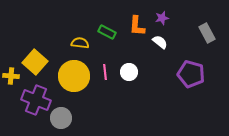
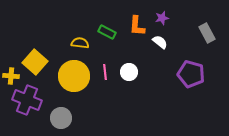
purple cross: moved 9 px left
